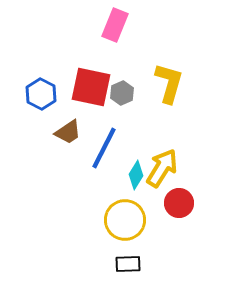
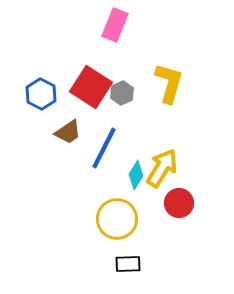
red square: rotated 21 degrees clockwise
yellow circle: moved 8 px left, 1 px up
